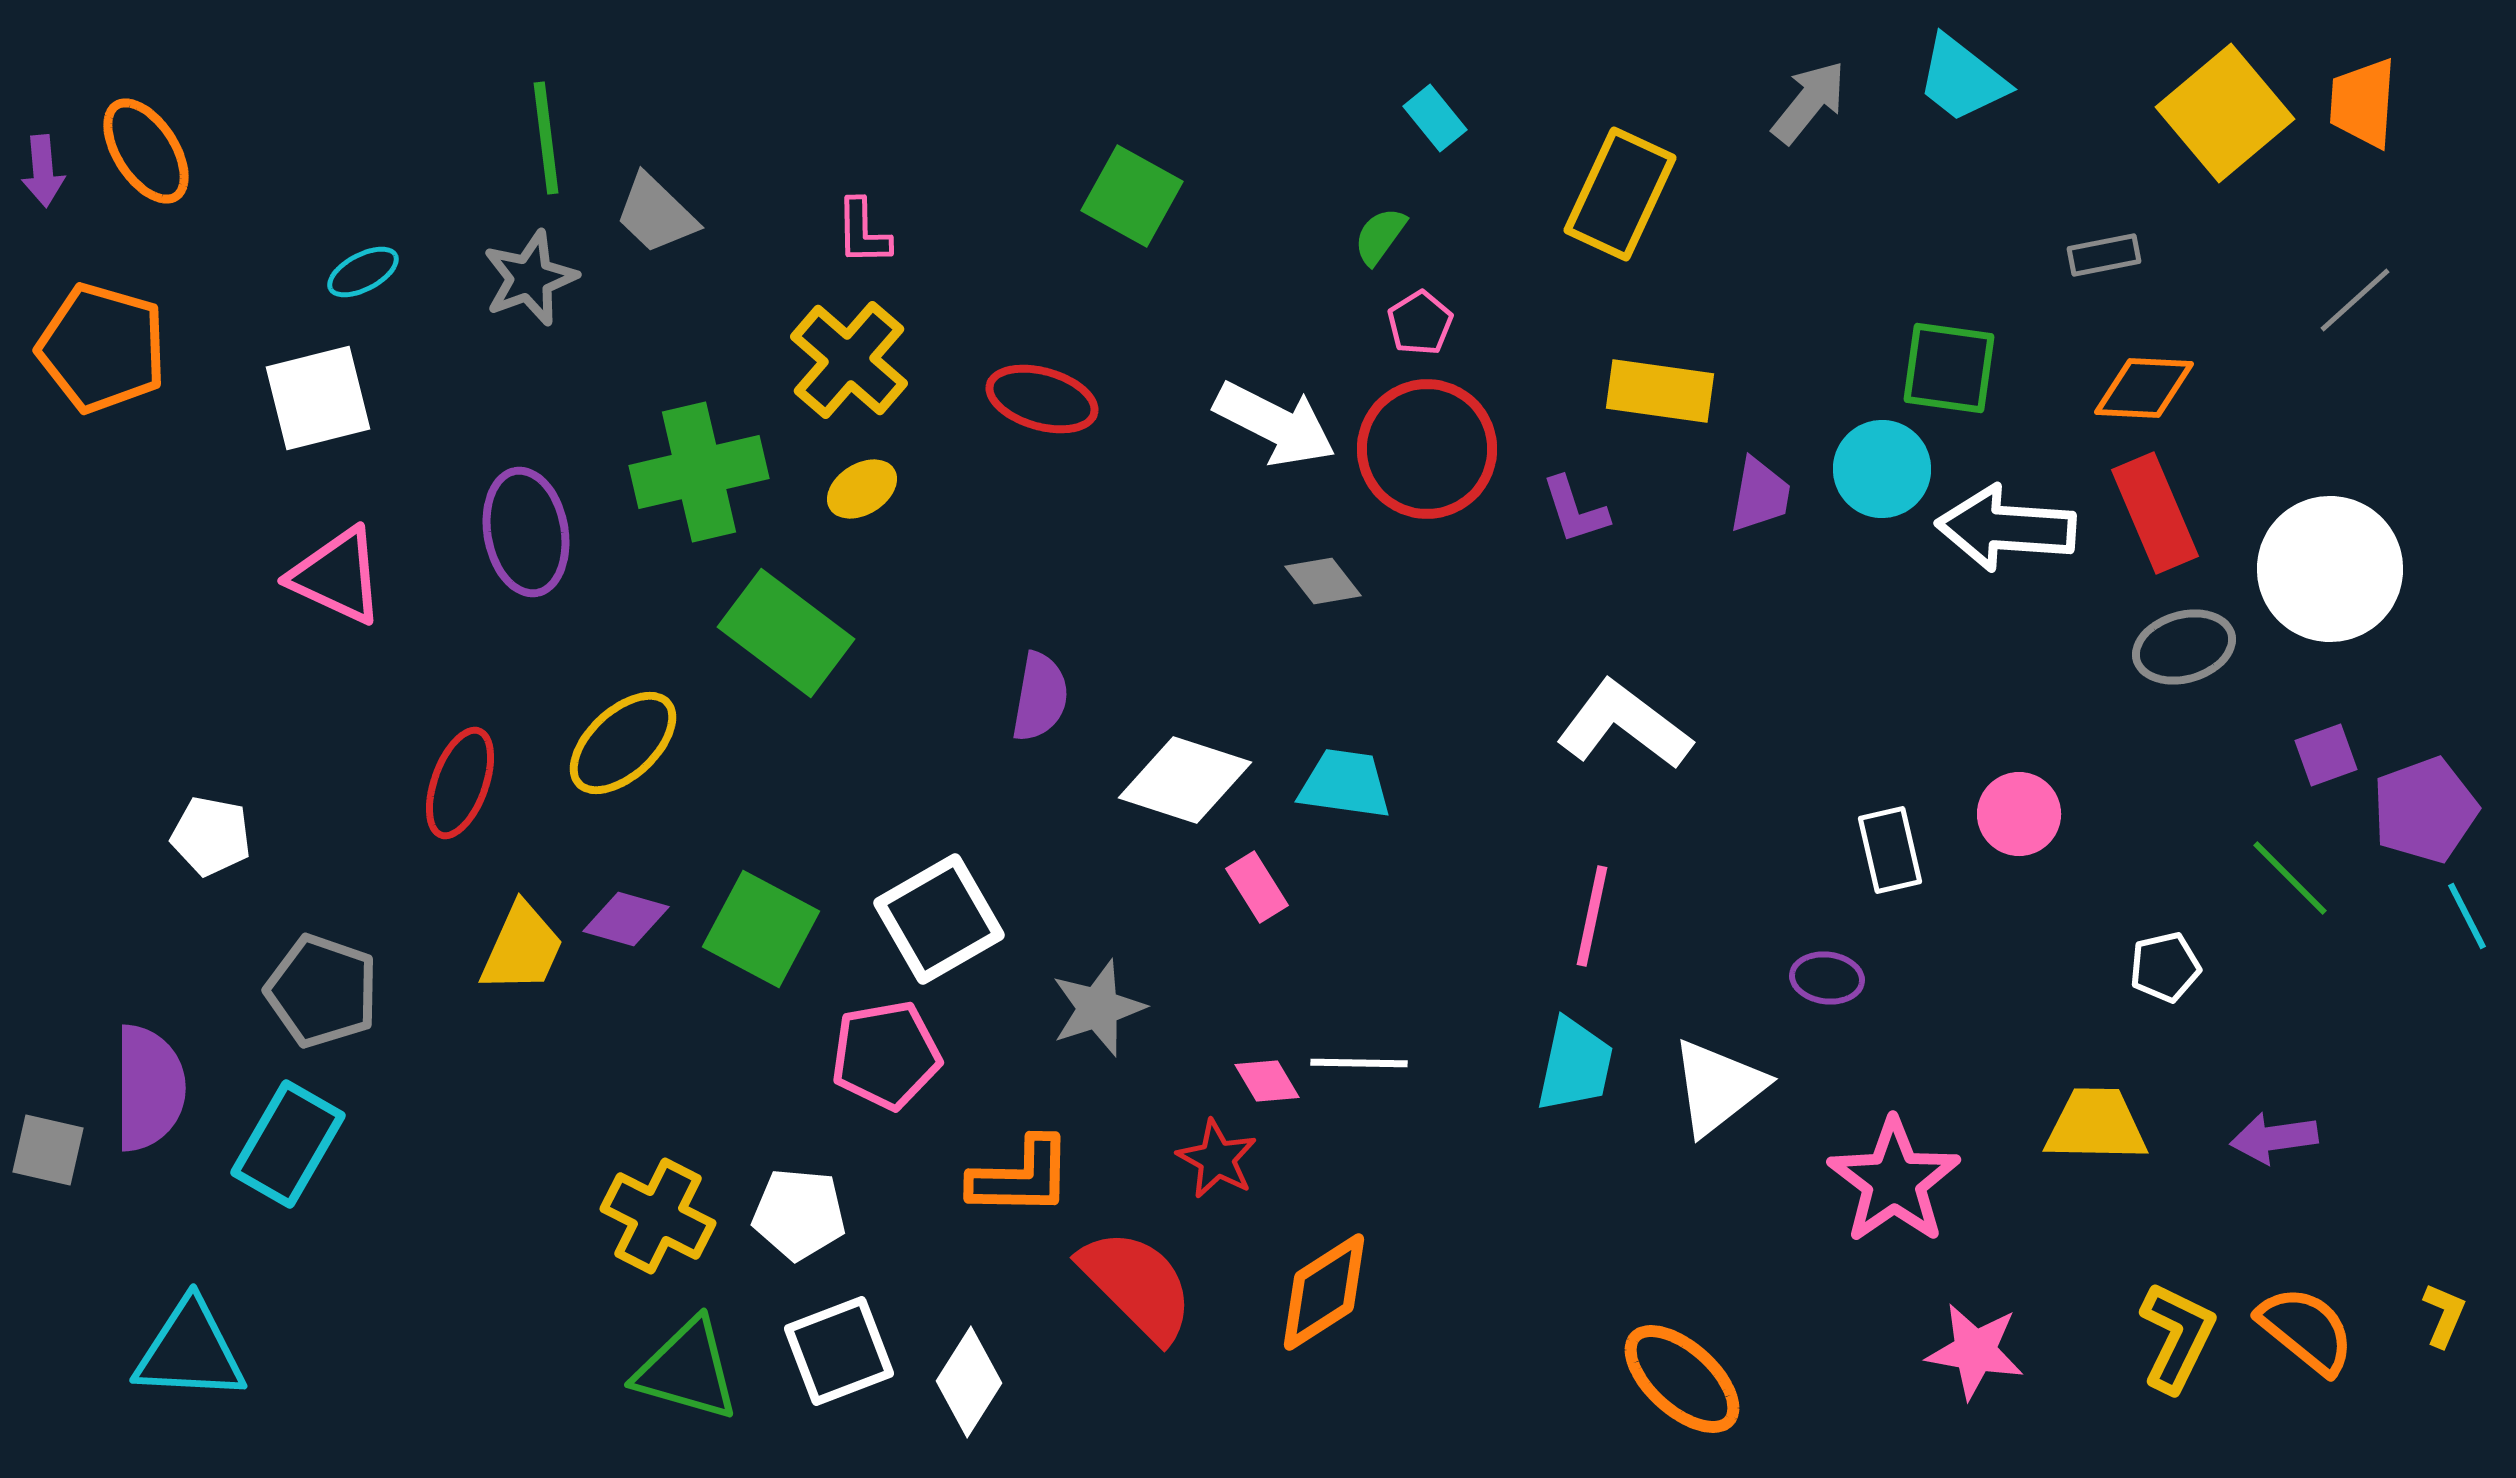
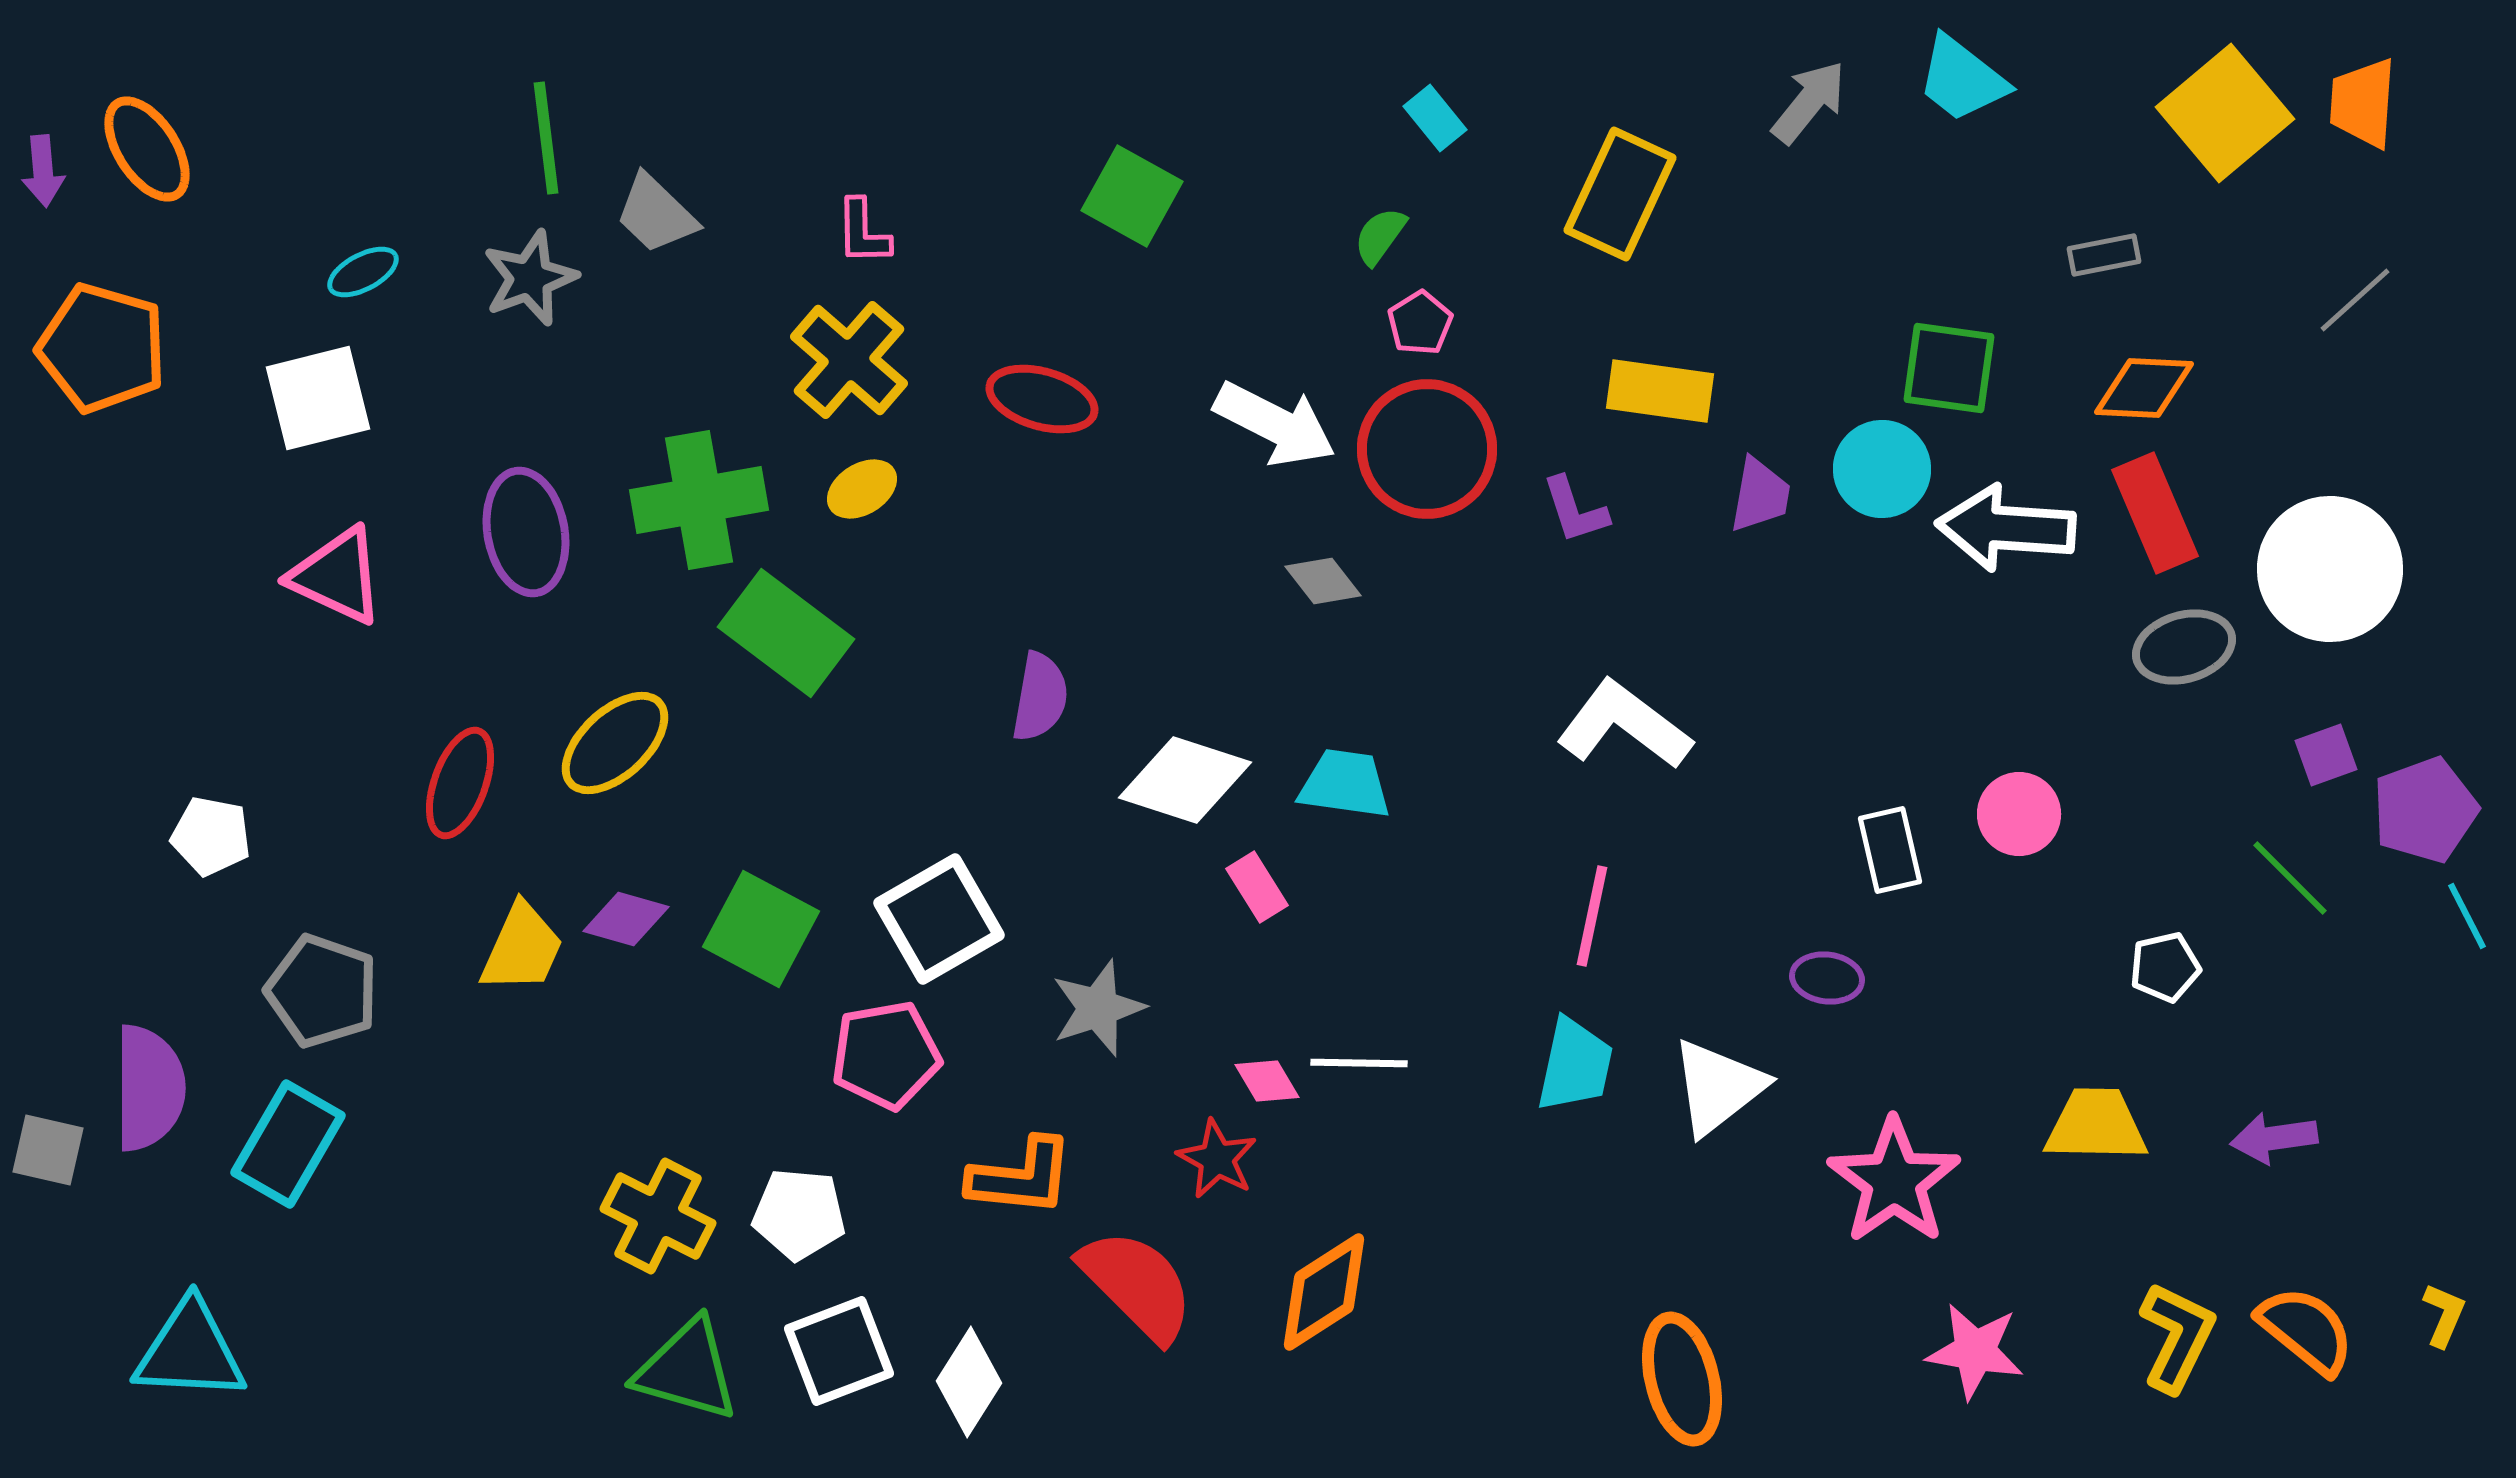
orange ellipse at (146, 151): moved 1 px right, 2 px up
green cross at (699, 472): moved 28 px down; rotated 3 degrees clockwise
yellow ellipse at (623, 743): moved 8 px left
orange L-shape at (1021, 1177): rotated 5 degrees clockwise
orange ellipse at (1682, 1379): rotated 34 degrees clockwise
